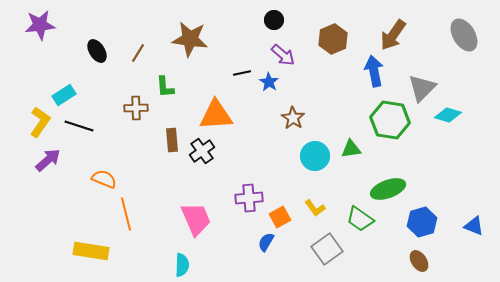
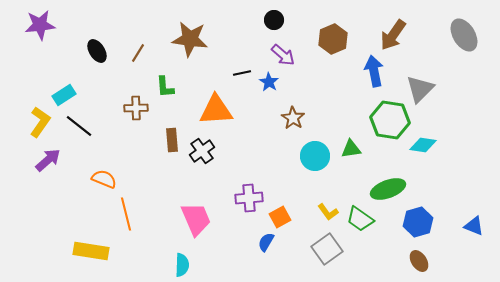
gray triangle at (422, 88): moved 2 px left, 1 px down
orange triangle at (216, 115): moved 5 px up
cyan diamond at (448, 115): moved 25 px left, 30 px down; rotated 8 degrees counterclockwise
black line at (79, 126): rotated 20 degrees clockwise
yellow L-shape at (315, 208): moved 13 px right, 4 px down
blue hexagon at (422, 222): moved 4 px left
